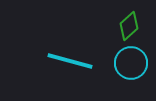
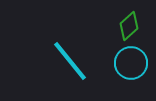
cyan line: rotated 36 degrees clockwise
